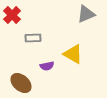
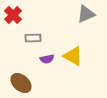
red cross: moved 1 px right
yellow triangle: moved 2 px down
purple semicircle: moved 7 px up
